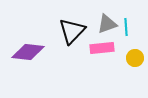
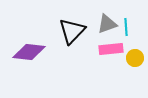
pink rectangle: moved 9 px right, 1 px down
purple diamond: moved 1 px right
